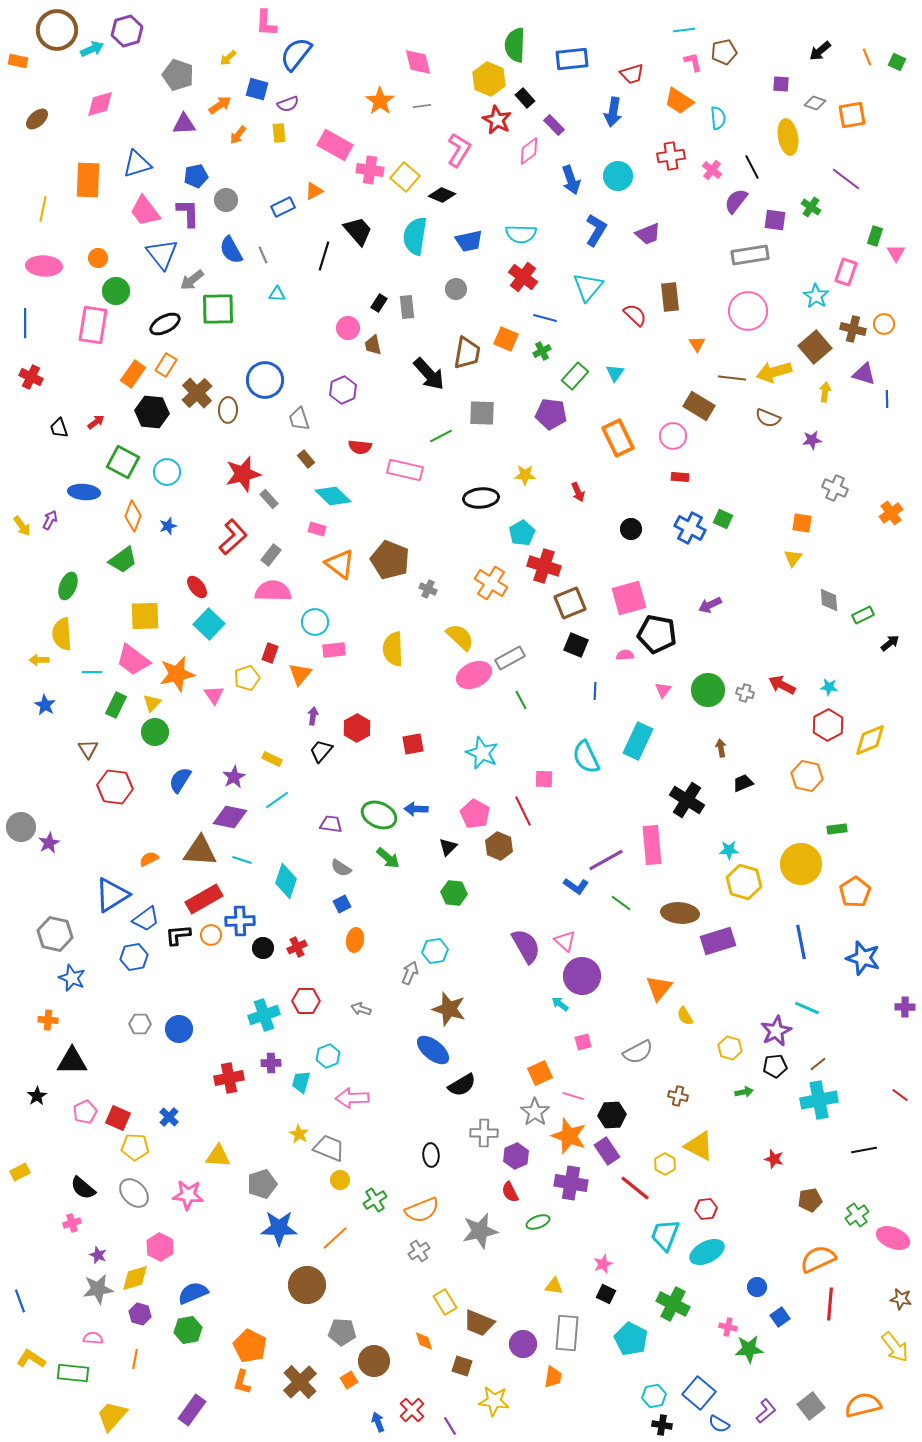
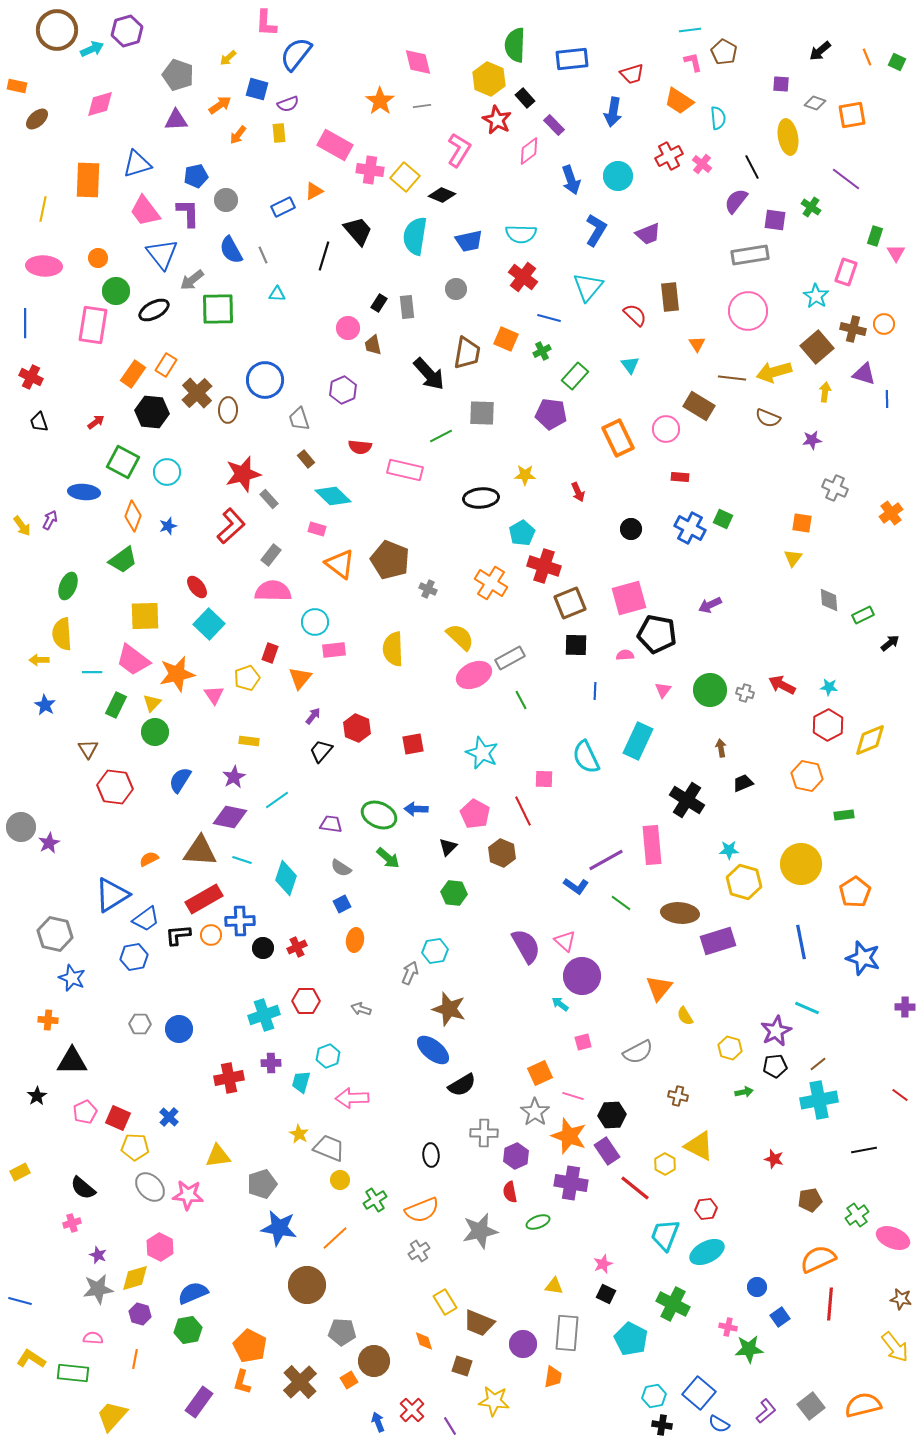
cyan line at (684, 30): moved 6 px right
brown pentagon at (724, 52): rotated 30 degrees counterclockwise
orange rectangle at (18, 61): moved 1 px left, 25 px down
purple triangle at (184, 124): moved 8 px left, 4 px up
red cross at (671, 156): moved 2 px left; rotated 20 degrees counterclockwise
pink cross at (712, 170): moved 10 px left, 6 px up
blue line at (545, 318): moved 4 px right
black ellipse at (165, 324): moved 11 px left, 14 px up
brown square at (815, 347): moved 2 px right
cyan triangle at (615, 373): moved 15 px right, 8 px up; rotated 12 degrees counterclockwise
black trapezoid at (59, 428): moved 20 px left, 6 px up
pink circle at (673, 436): moved 7 px left, 7 px up
red L-shape at (233, 537): moved 2 px left, 11 px up
black square at (576, 645): rotated 20 degrees counterclockwise
orange triangle at (300, 674): moved 4 px down
green circle at (708, 690): moved 2 px right
purple arrow at (313, 716): rotated 30 degrees clockwise
red hexagon at (357, 728): rotated 8 degrees counterclockwise
yellow rectangle at (272, 759): moved 23 px left, 18 px up; rotated 18 degrees counterclockwise
green rectangle at (837, 829): moved 7 px right, 14 px up
brown hexagon at (499, 846): moved 3 px right, 7 px down
cyan diamond at (286, 881): moved 3 px up
yellow triangle at (218, 1156): rotated 12 degrees counterclockwise
red semicircle at (510, 1192): rotated 15 degrees clockwise
gray ellipse at (134, 1193): moved 16 px right, 6 px up
blue star at (279, 1228): rotated 9 degrees clockwise
blue line at (20, 1301): rotated 55 degrees counterclockwise
purple rectangle at (192, 1410): moved 7 px right, 8 px up
